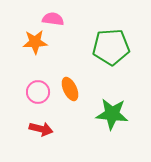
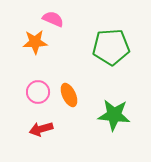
pink semicircle: rotated 15 degrees clockwise
orange ellipse: moved 1 px left, 6 px down
green star: moved 2 px right, 1 px down
red arrow: rotated 150 degrees clockwise
